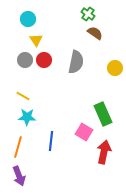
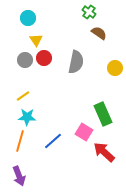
green cross: moved 1 px right, 2 px up
cyan circle: moved 1 px up
brown semicircle: moved 4 px right
red circle: moved 2 px up
yellow line: rotated 64 degrees counterclockwise
blue line: moved 2 px right; rotated 42 degrees clockwise
orange line: moved 2 px right, 6 px up
red arrow: rotated 60 degrees counterclockwise
